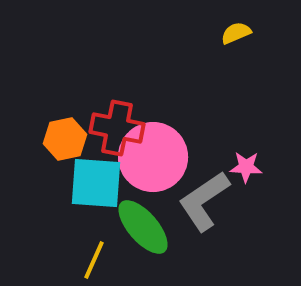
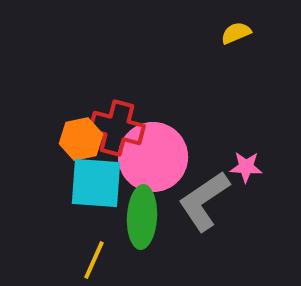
red cross: rotated 4 degrees clockwise
orange hexagon: moved 16 px right
green ellipse: moved 1 px left, 10 px up; rotated 44 degrees clockwise
